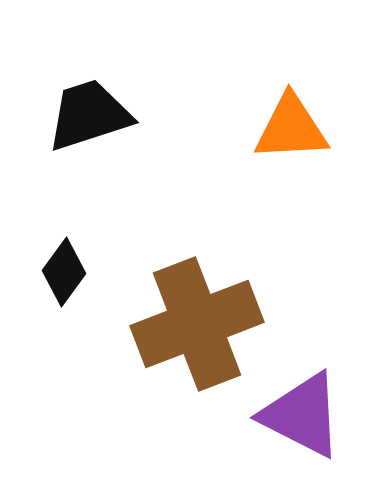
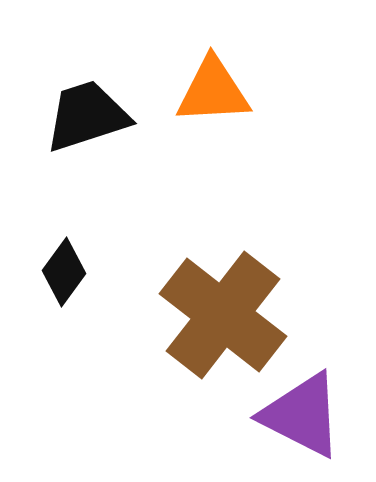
black trapezoid: moved 2 px left, 1 px down
orange triangle: moved 78 px left, 37 px up
brown cross: moved 26 px right, 9 px up; rotated 31 degrees counterclockwise
